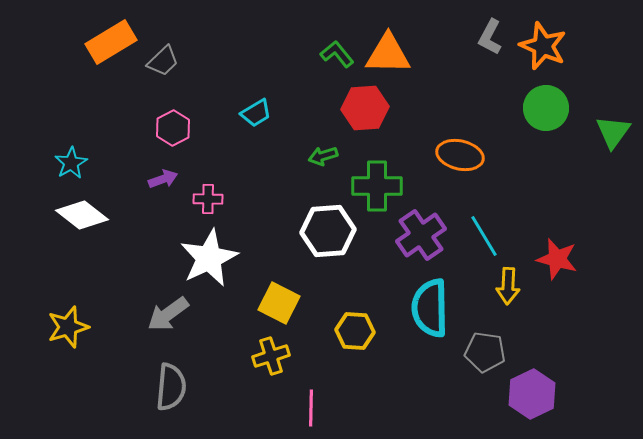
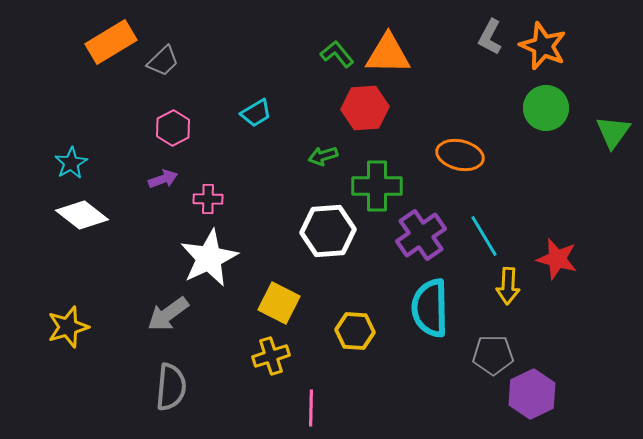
gray pentagon: moved 8 px right, 3 px down; rotated 9 degrees counterclockwise
